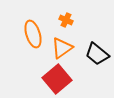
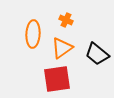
orange ellipse: rotated 20 degrees clockwise
red square: rotated 32 degrees clockwise
